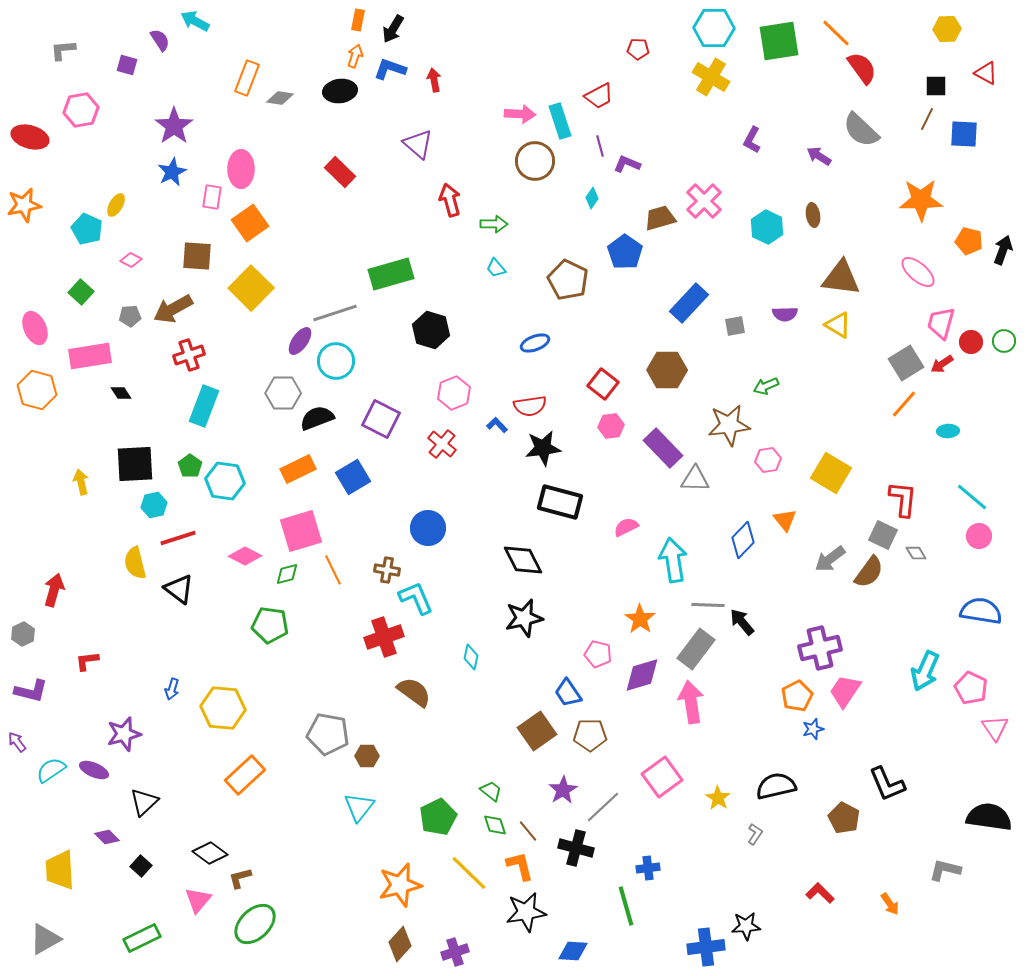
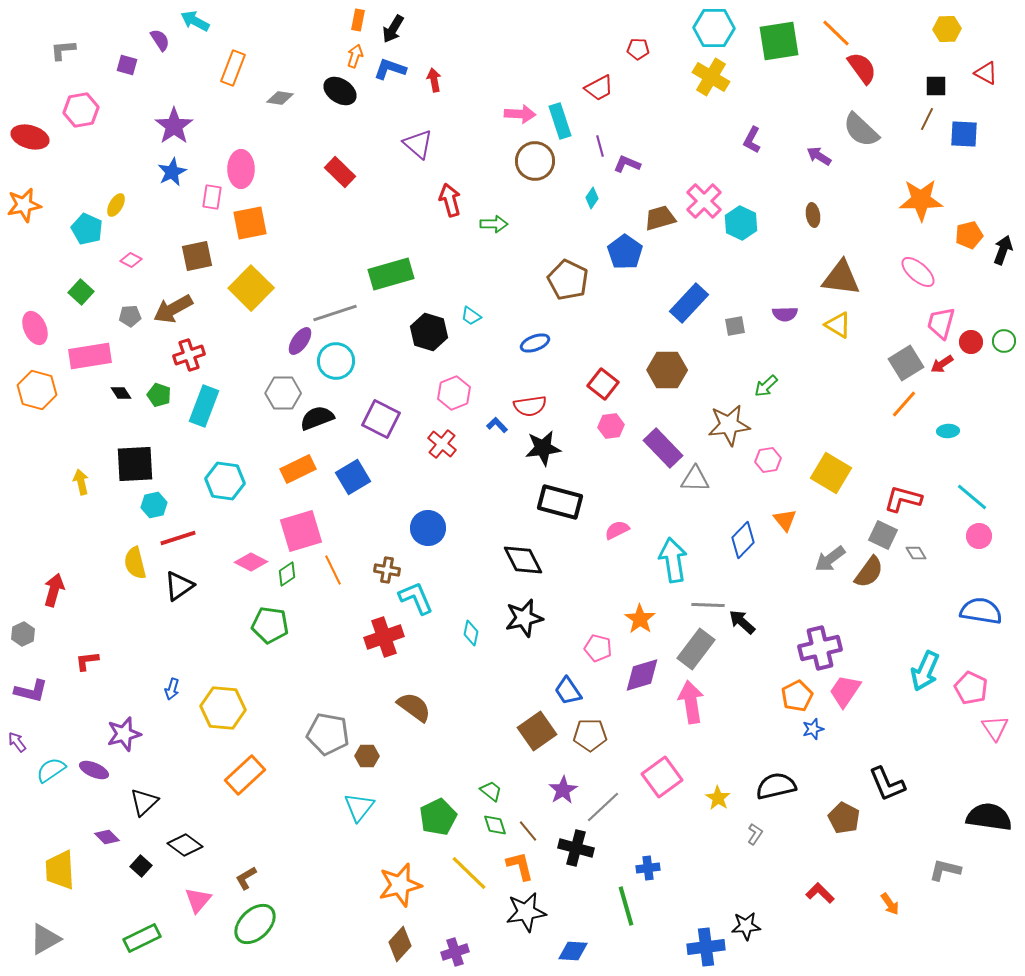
orange rectangle at (247, 78): moved 14 px left, 10 px up
black ellipse at (340, 91): rotated 40 degrees clockwise
red trapezoid at (599, 96): moved 8 px up
orange square at (250, 223): rotated 24 degrees clockwise
cyan hexagon at (767, 227): moved 26 px left, 4 px up
orange pentagon at (969, 241): moved 6 px up; rotated 28 degrees counterclockwise
brown square at (197, 256): rotated 16 degrees counterclockwise
cyan trapezoid at (496, 268): moved 25 px left, 48 px down; rotated 15 degrees counterclockwise
black hexagon at (431, 330): moved 2 px left, 2 px down
green arrow at (766, 386): rotated 20 degrees counterclockwise
green pentagon at (190, 466): moved 31 px left, 71 px up; rotated 15 degrees counterclockwise
red L-shape at (903, 499): rotated 81 degrees counterclockwise
pink semicircle at (626, 527): moved 9 px left, 3 px down
pink diamond at (245, 556): moved 6 px right, 6 px down
green diamond at (287, 574): rotated 20 degrees counterclockwise
black triangle at (179, 589): moved 3 px up; rotated 48 degrees clockwise
black arrow at (742, 622): rotated 8 degrees counterclockwise
pink pentagon at (598, 654): moved 6 px up
cyan diamond at (471, 657): moved 24 px up
brown semicircle at (414, 692): moved 15 px down
blue trapezoid at (568, 693): moved 2 px up
black diamond at (210, 853): moved 25 px left, 8 px up
brown L-shape at (240, 878): moved 6 px right; rotated 15 degrees counterclockwise
